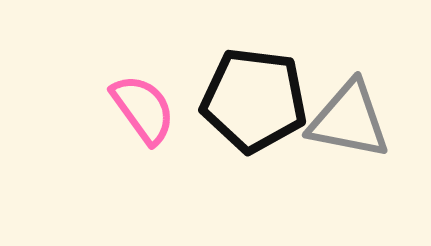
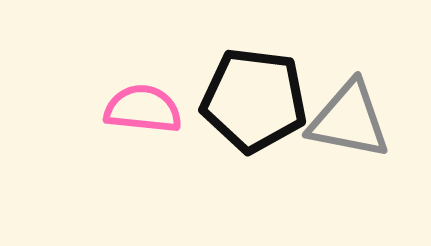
pink semicircle: rotated 48 degrees counterclockwise
